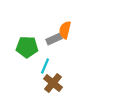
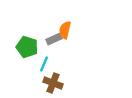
green pentagon: rotated 15 degrees clockwise
cyan line: moved 1 px left, 2 px up
brown cross: rotated 18 degrees counterclockwise
